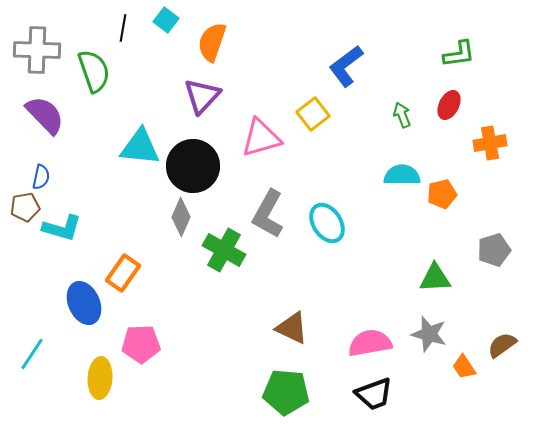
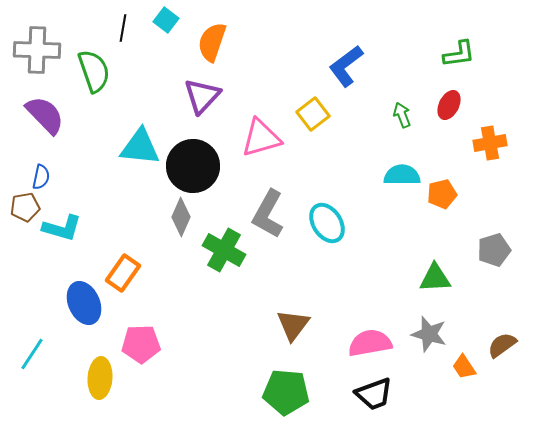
brown triangle: moved 1 px right, 3 px up; rotated 42 degrees clockwise
